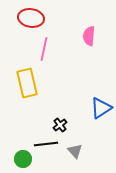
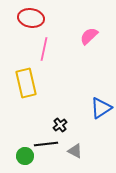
pink semicircle: rotated 42 degrees clockwise
yellow rectangle: moved 1 px left
gray triangle: rotated 21 degrees counterclockwise
green circle: moved 2 px right, 3 px up
